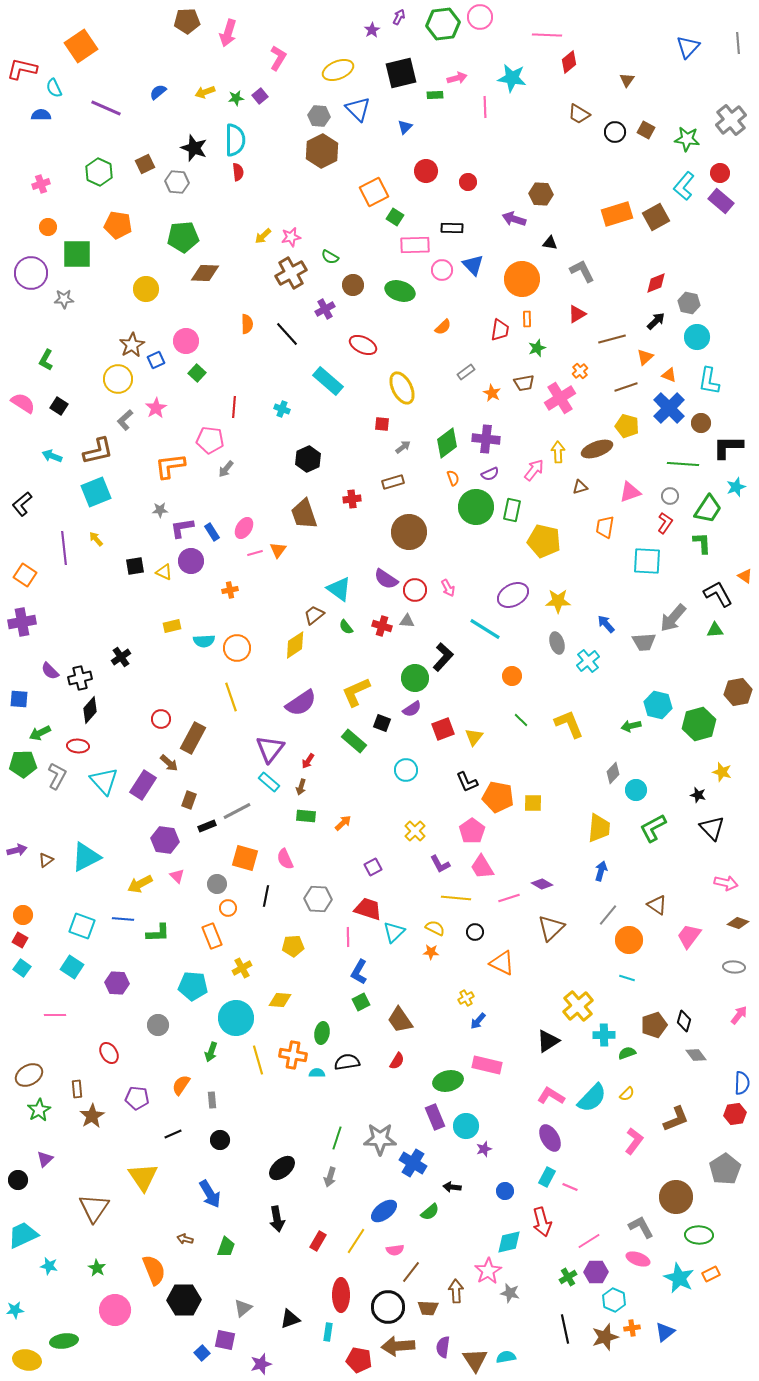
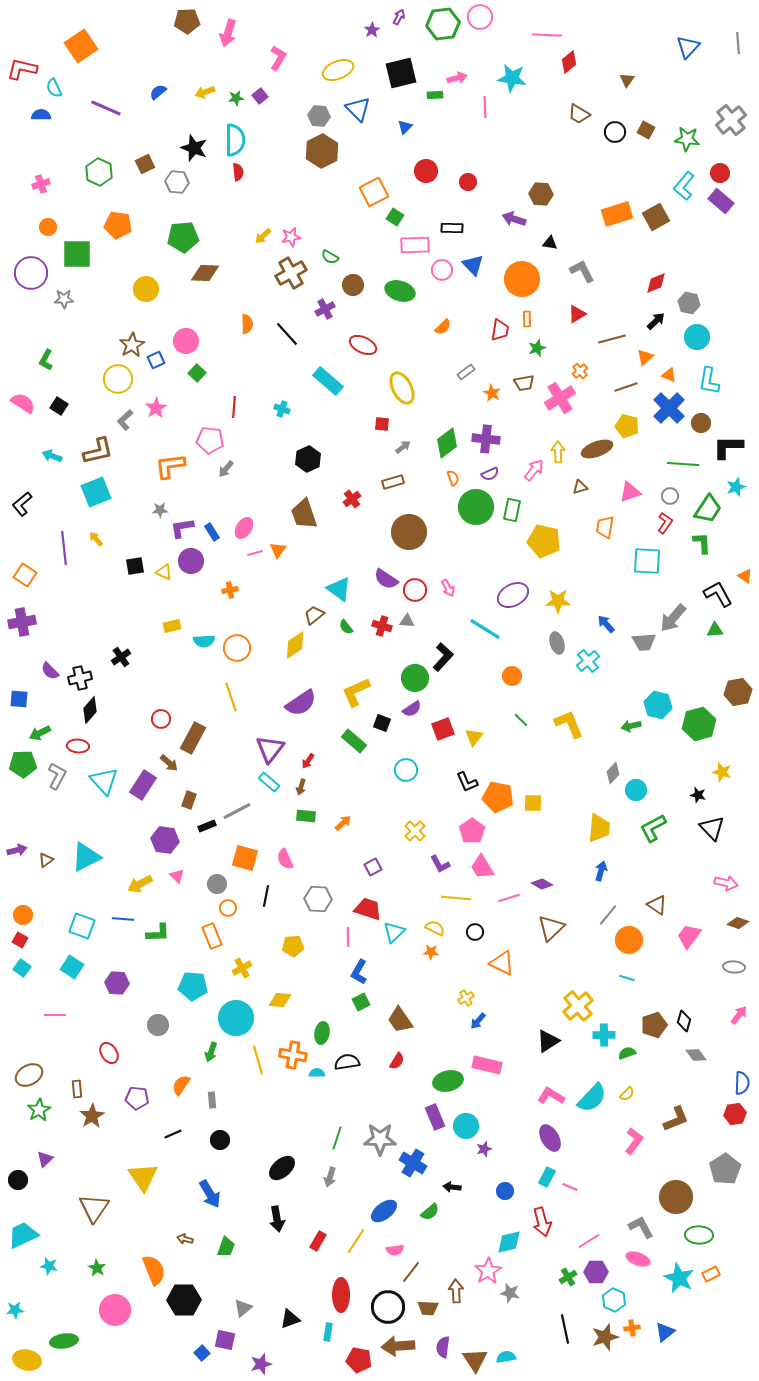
red cross at (352, 499): rotated 30 degrees counterclockwise
